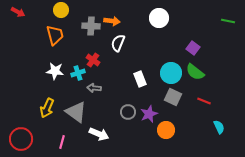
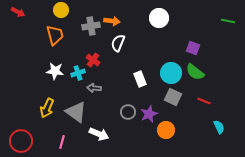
gray cross: rotated 12 degrees counterclockwise
purple square: rotated 16 degrees counterclockwise
red circle: moved 2 px down
